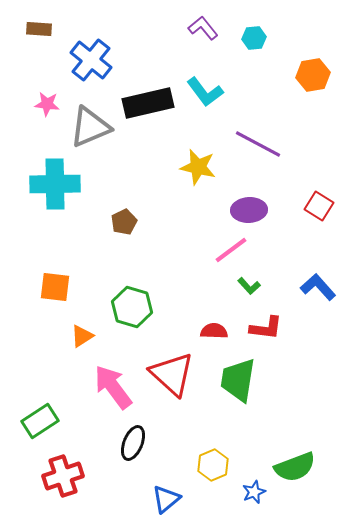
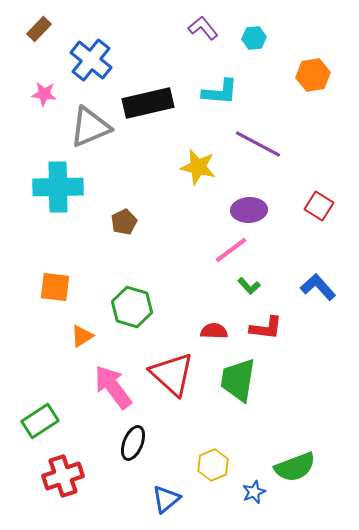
brown rectangle: rotated 50 degrees counterclockwise
cyan L-shape: moved 15 px right; rotated 48 degrees counterclockwise
pink star: moved 3 px left, 10 px up
cyan cross: moved 3 px right, 3 px down
